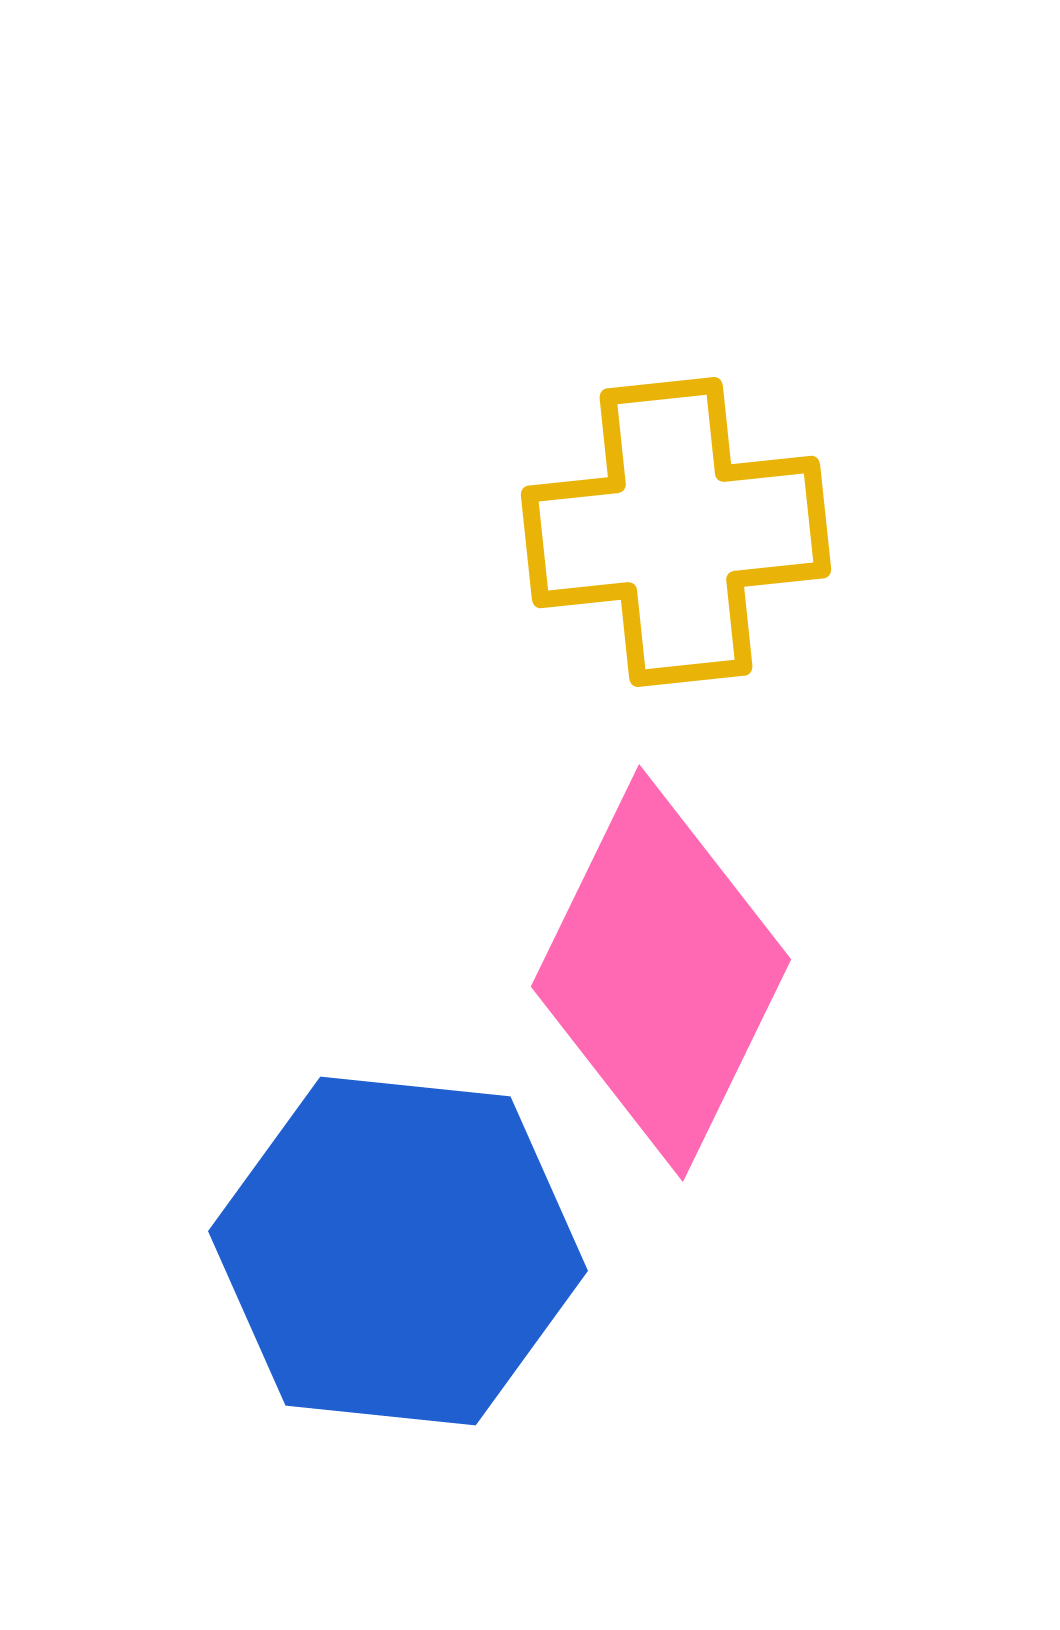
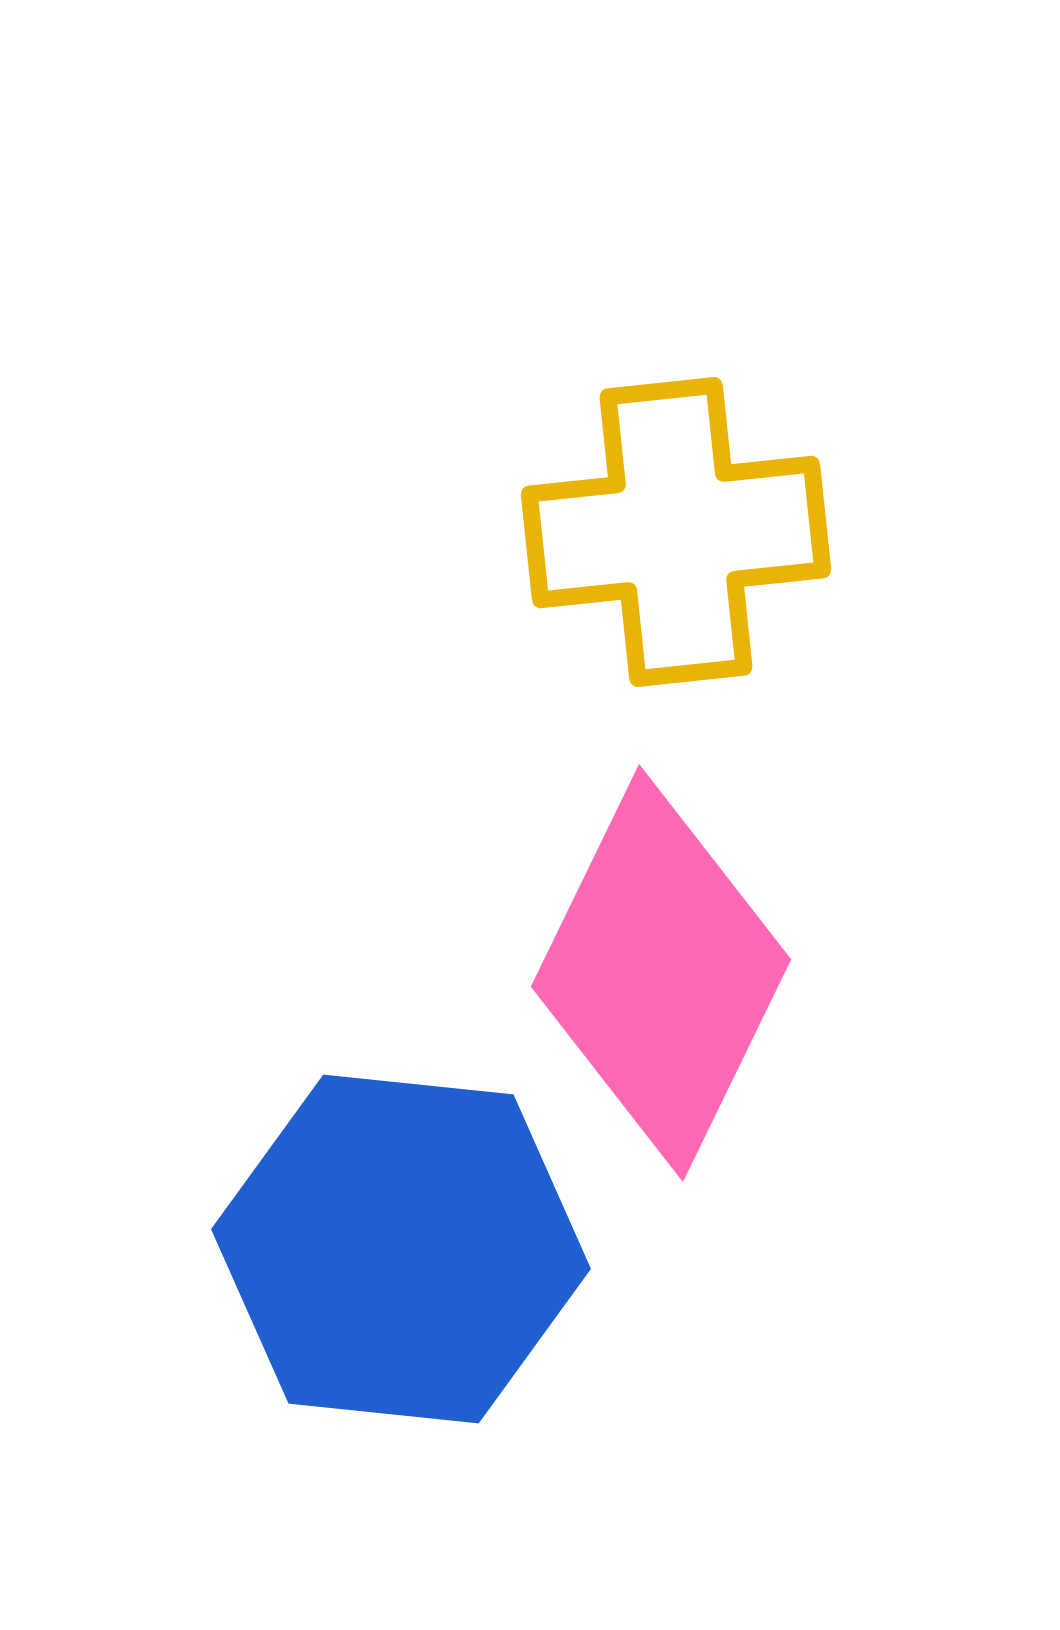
blue hexagon: moved 3 px right, 2 px up
